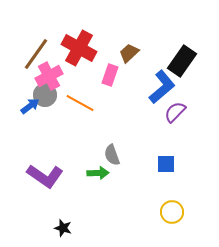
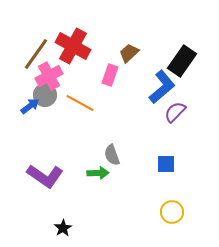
red cross: moved 6 px left, 2 px up
black star: rotated 24 degrees clockwise
